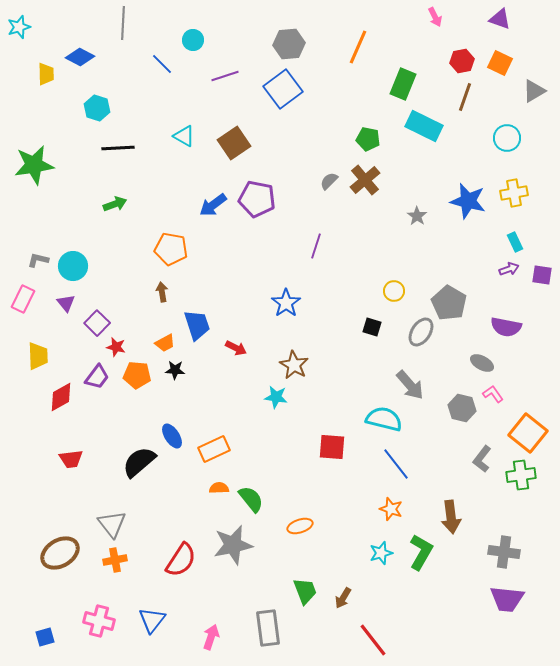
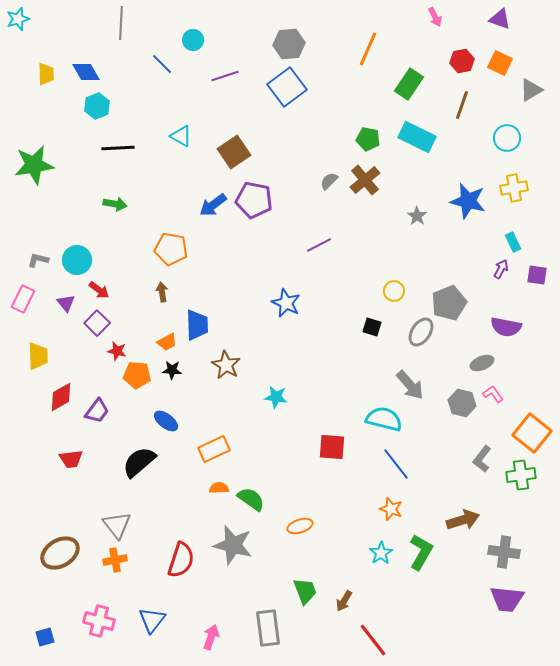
gray line at (123, 23): moved 2 px left
cyan star at (19, 27): moved 1 px left, 8 px up
orange line at (358, 47): moved 10 px right, 2 px down
blue diamond at (80, 57): moved 6 px right, 15 px down; rotated 32 degrees clockwise
green rectangle at (403, 84): moved 6 px right; rotated 12 degrees clockwise
blue square at (283, 89): moved 4 px right, 2 px up
gray triangle at (534, 91): moved 3 px left, 1 px up
brown line at (465, 97): moved 3 px left, 8 px down
cyan hexagon at (97, 108): moved 2 px up; rotated 20 degrees clockwise
cyan rectangle at (424, 126): moved 7 px left, 11 px down
cyan triangle at (184, 136): moved 3 px left
brown square at (234, 143): moved 9 px down
yellow cross at (514, 193): moved 5 px up
purple pentagon at (257, 199): moved 3 px left, 1 px down
green arrow at (115, 204): rotated 30 degrees clockwise
cyan rectangle at (515, 242): moved 2 px left
purple line at (316, 246): moved 3 px right, 1 px up; rotated 45 degrees clockwise
cyan circle at (73, 266): moved 4 px right, 6 px up
purple arrow at (509, 269): moved 8 px left; rotated 42 degrees counterclockwise
purple square at (542, 275): moved 5 px left
blue star at (286, 303): rotated 12 degrees counterclockwise
gray pentagon at (449, 303): rotated 20 degrees clockwise
blue trapezoid at (197, 325): rotated 16 degrees clockwise
orange trapezoid at (165, 343): moved 2 px right, 1 px up
red star at (116, 347): moved 1 px right, 4 px down
red arrow at (236, 348): moved 137 px left, 58 px up; rotated 10 degrees clockwise
gray ellipse at (482, 363): rotated 50 degrees counterclockwise
brown star at (294, 365): moved 68 px left
black star at (175, 370): moved 3 px left
purple trapezoid at (97, 377): moved 34 px down
gray hexagon at (462, 408): moved 5 px up
orange square at (528, 433): moved 4 px right
blue ellipse at (172, 436): moved 6 px left, 15 px up; rotated 20 degrees counterclockwise
green semicircle at (251, 499): rotated 16 degrees counterclockwise
brown arrow at (451, 517): moved 12 px right, 3 px down; rotated 100 degrees counterclockwise
gray triangle at (112, 524): moved 5 px right, 1 px down
gray star at (233, 545): rotated 27 degrees clockwise
cyan star at (381, 553): rotated 15 degrees counterclockwise
red semicircle at (181, 560): rotated 15 degrees counterclockwise
brown arrow at (343, 598): moved 1 px right, 3 px down
